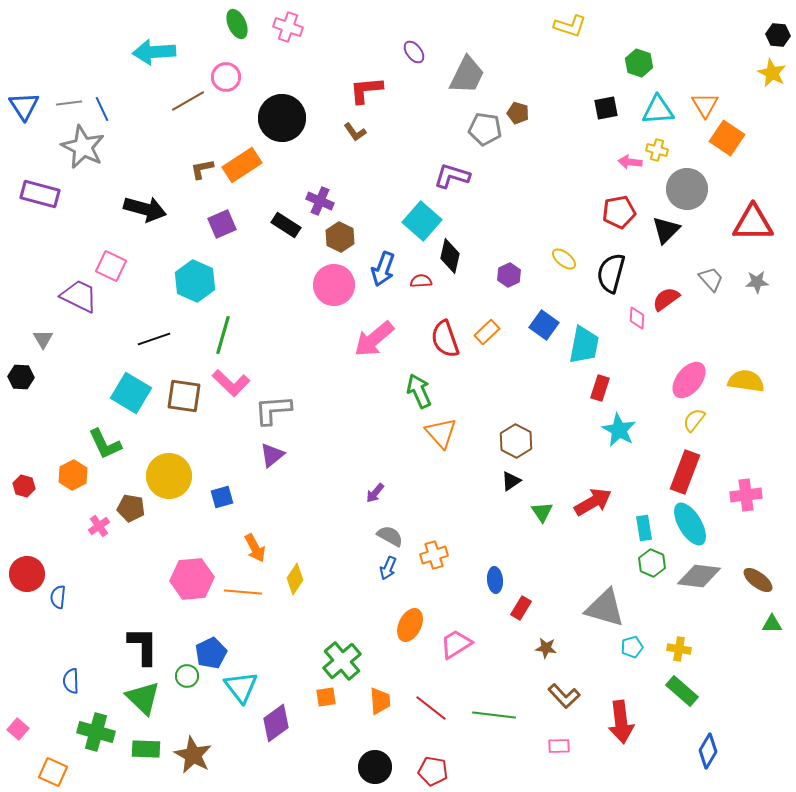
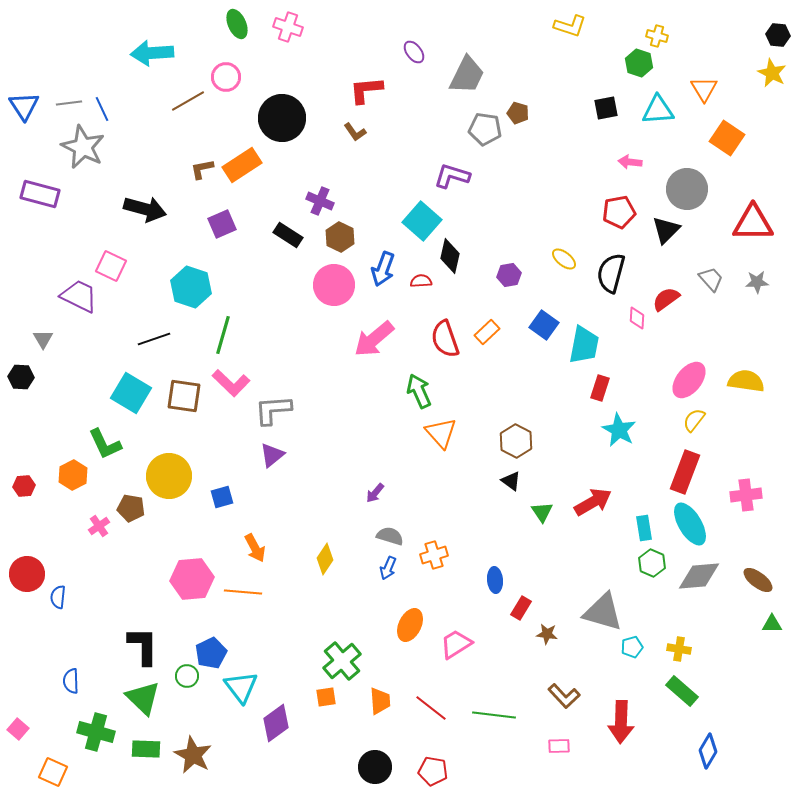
cyan arrow at (154, 52): moved 2 px left, 1 px down
orange triangle at (705, 105): moved 1 px left, 16 px up
yellow cross at (657, 150): moved 114 px up
black rectangle at (286, 225): moved 2 px right, 10 px down
purple hexagon at (509, 275): rotated 15 degrees clockwise
cyan hexagon at (195, 281): moved 4 px left, 6 px down; rotated 6 degrees counterclockwise
black triangle at (511, 481): rotated 50 degrees counterclockwise
red hexagon at (24, 486): rotated 20 degrees counterclockwise
gray semicircle at (390, 536): rotated 12 degrees counterclockwise
gray diamond at (699, 576): rotated 12 degrees counterclockwise
yellow diamond at (295, 579): moved 30 px right, 20 px up
gray triangle at (605, 608): moved 2 px left, 4 px down
brown star at (546, 648): moved 1 px right, 14 px up
red arrow at (621, 722): rotated 9 degrees clockwise
